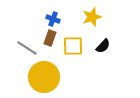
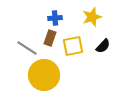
blue cross: moved 2 px right, 1 px up; rotated 24 degrees counterclockwise
yellow square: rotated 10 degrees counterclockwise
yellow circle: moved 2 px up
